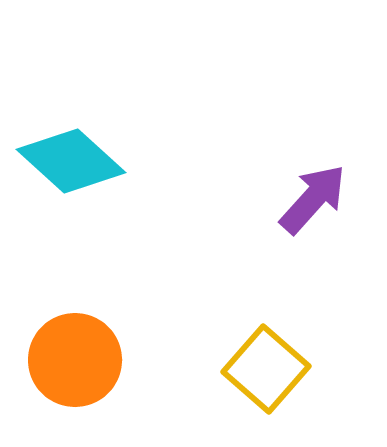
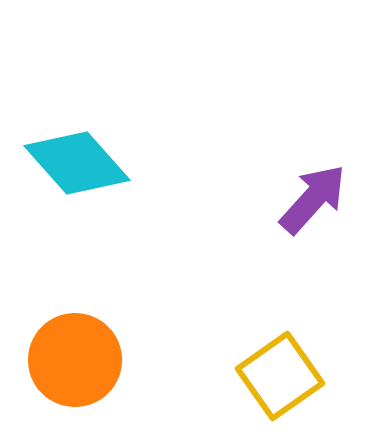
cyan diamond: moved 6 px right, 2 px down; rotated 6 degrees clockwise
yellow square: moved 14 px right, 7 px down; rotated 14 degrees clockwise
